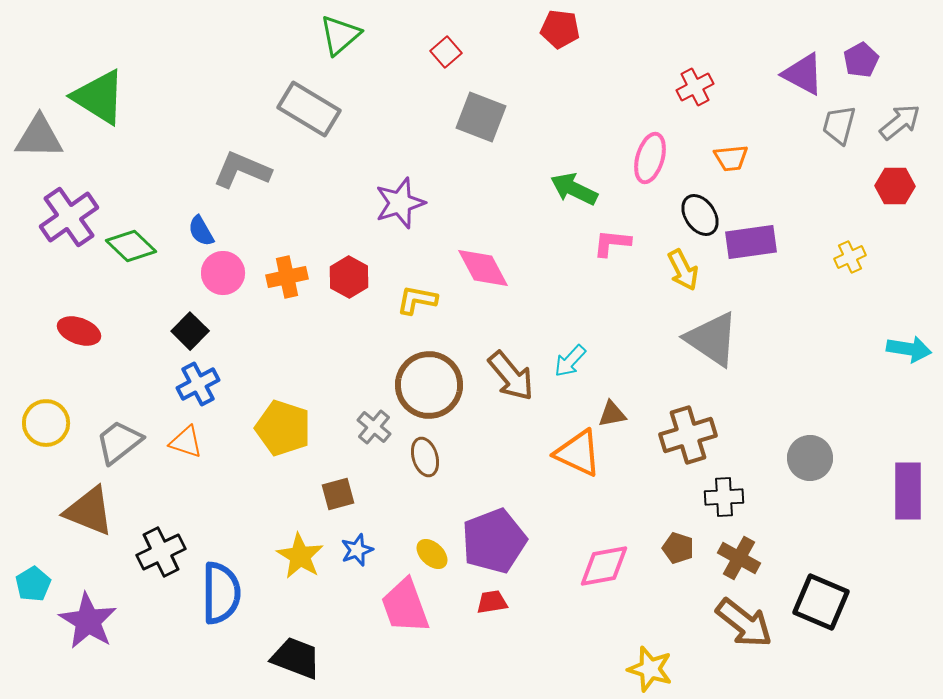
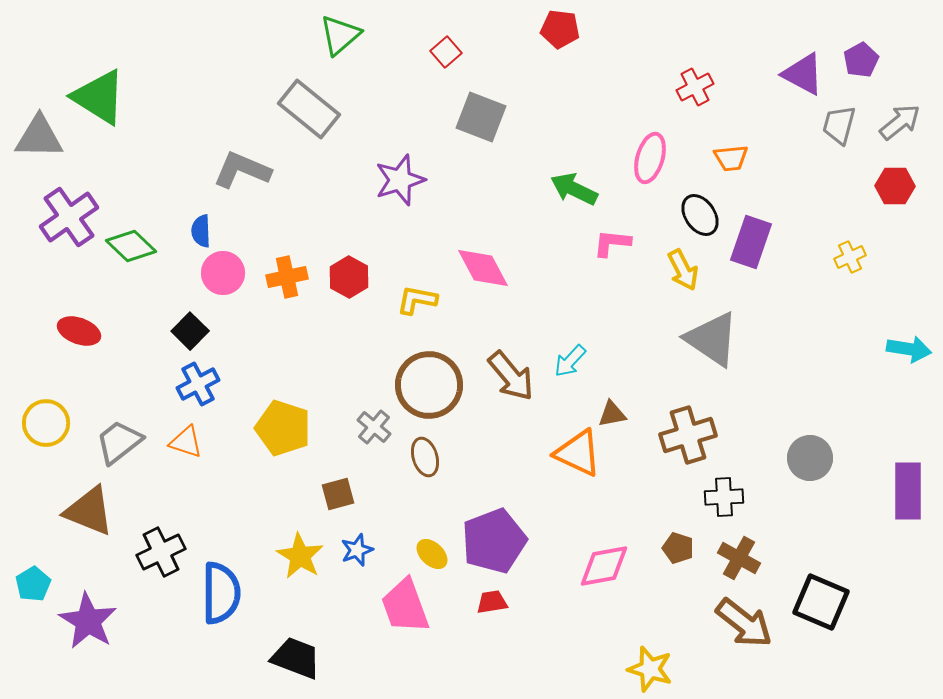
gray rectangle at (309, 109): rotated 8 degrees clockwise
purple star at (400, 203): moved 23 px up
blue semicircle at (201, 231): rotated 28 degrees clockwise
purple rectangle at (751, 242): rotated 63 degrees counterclockwise
